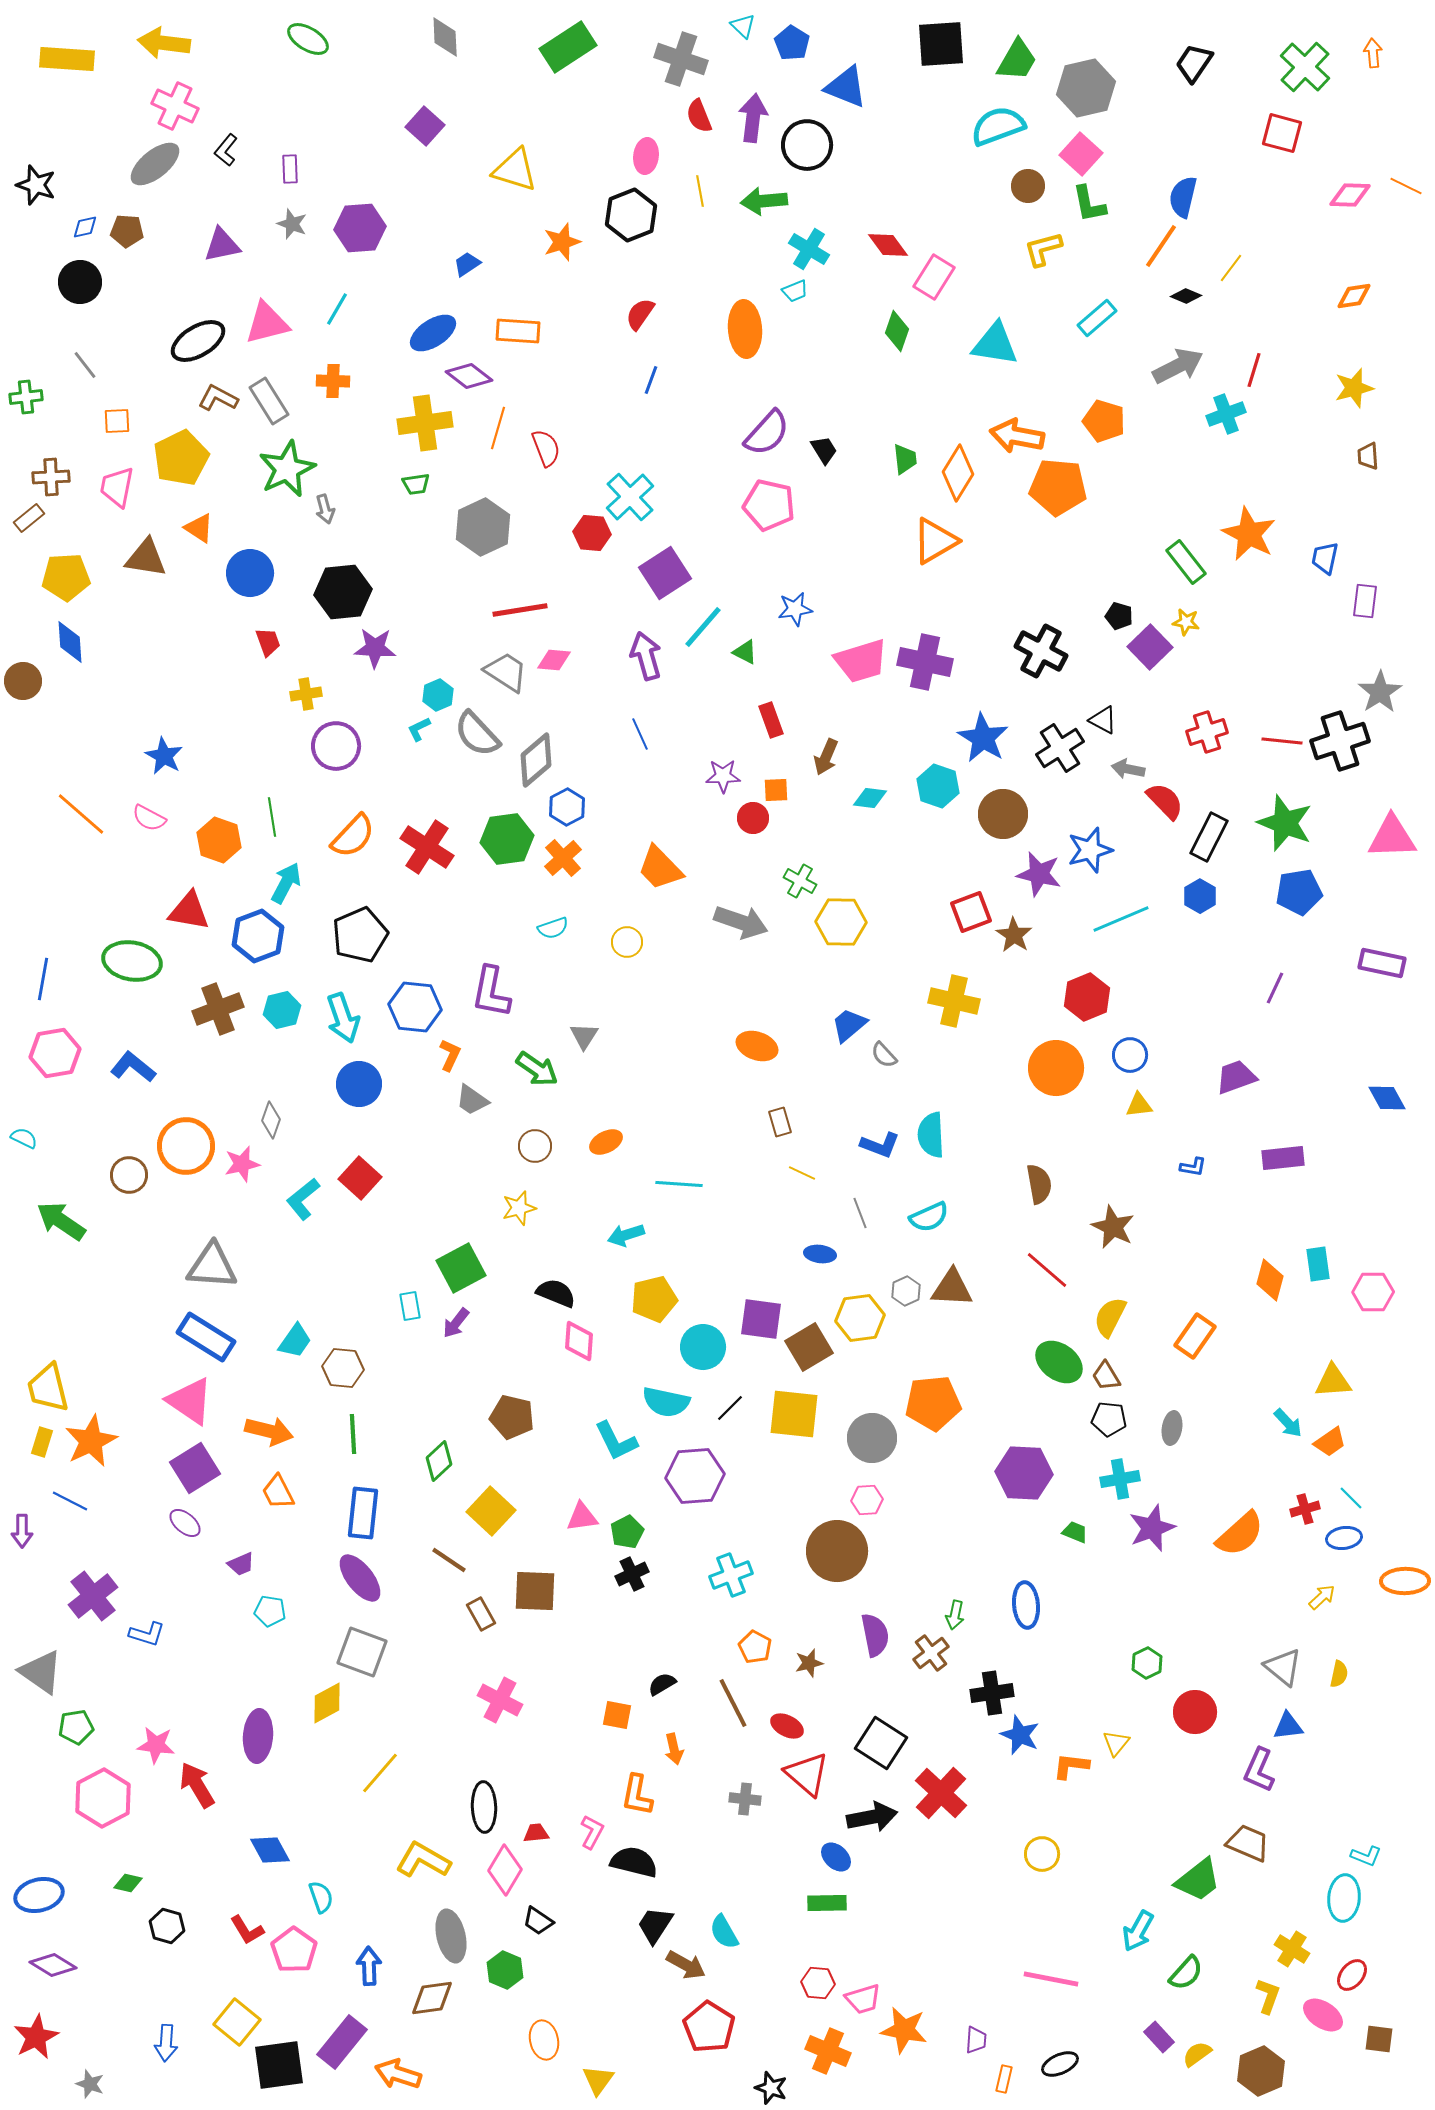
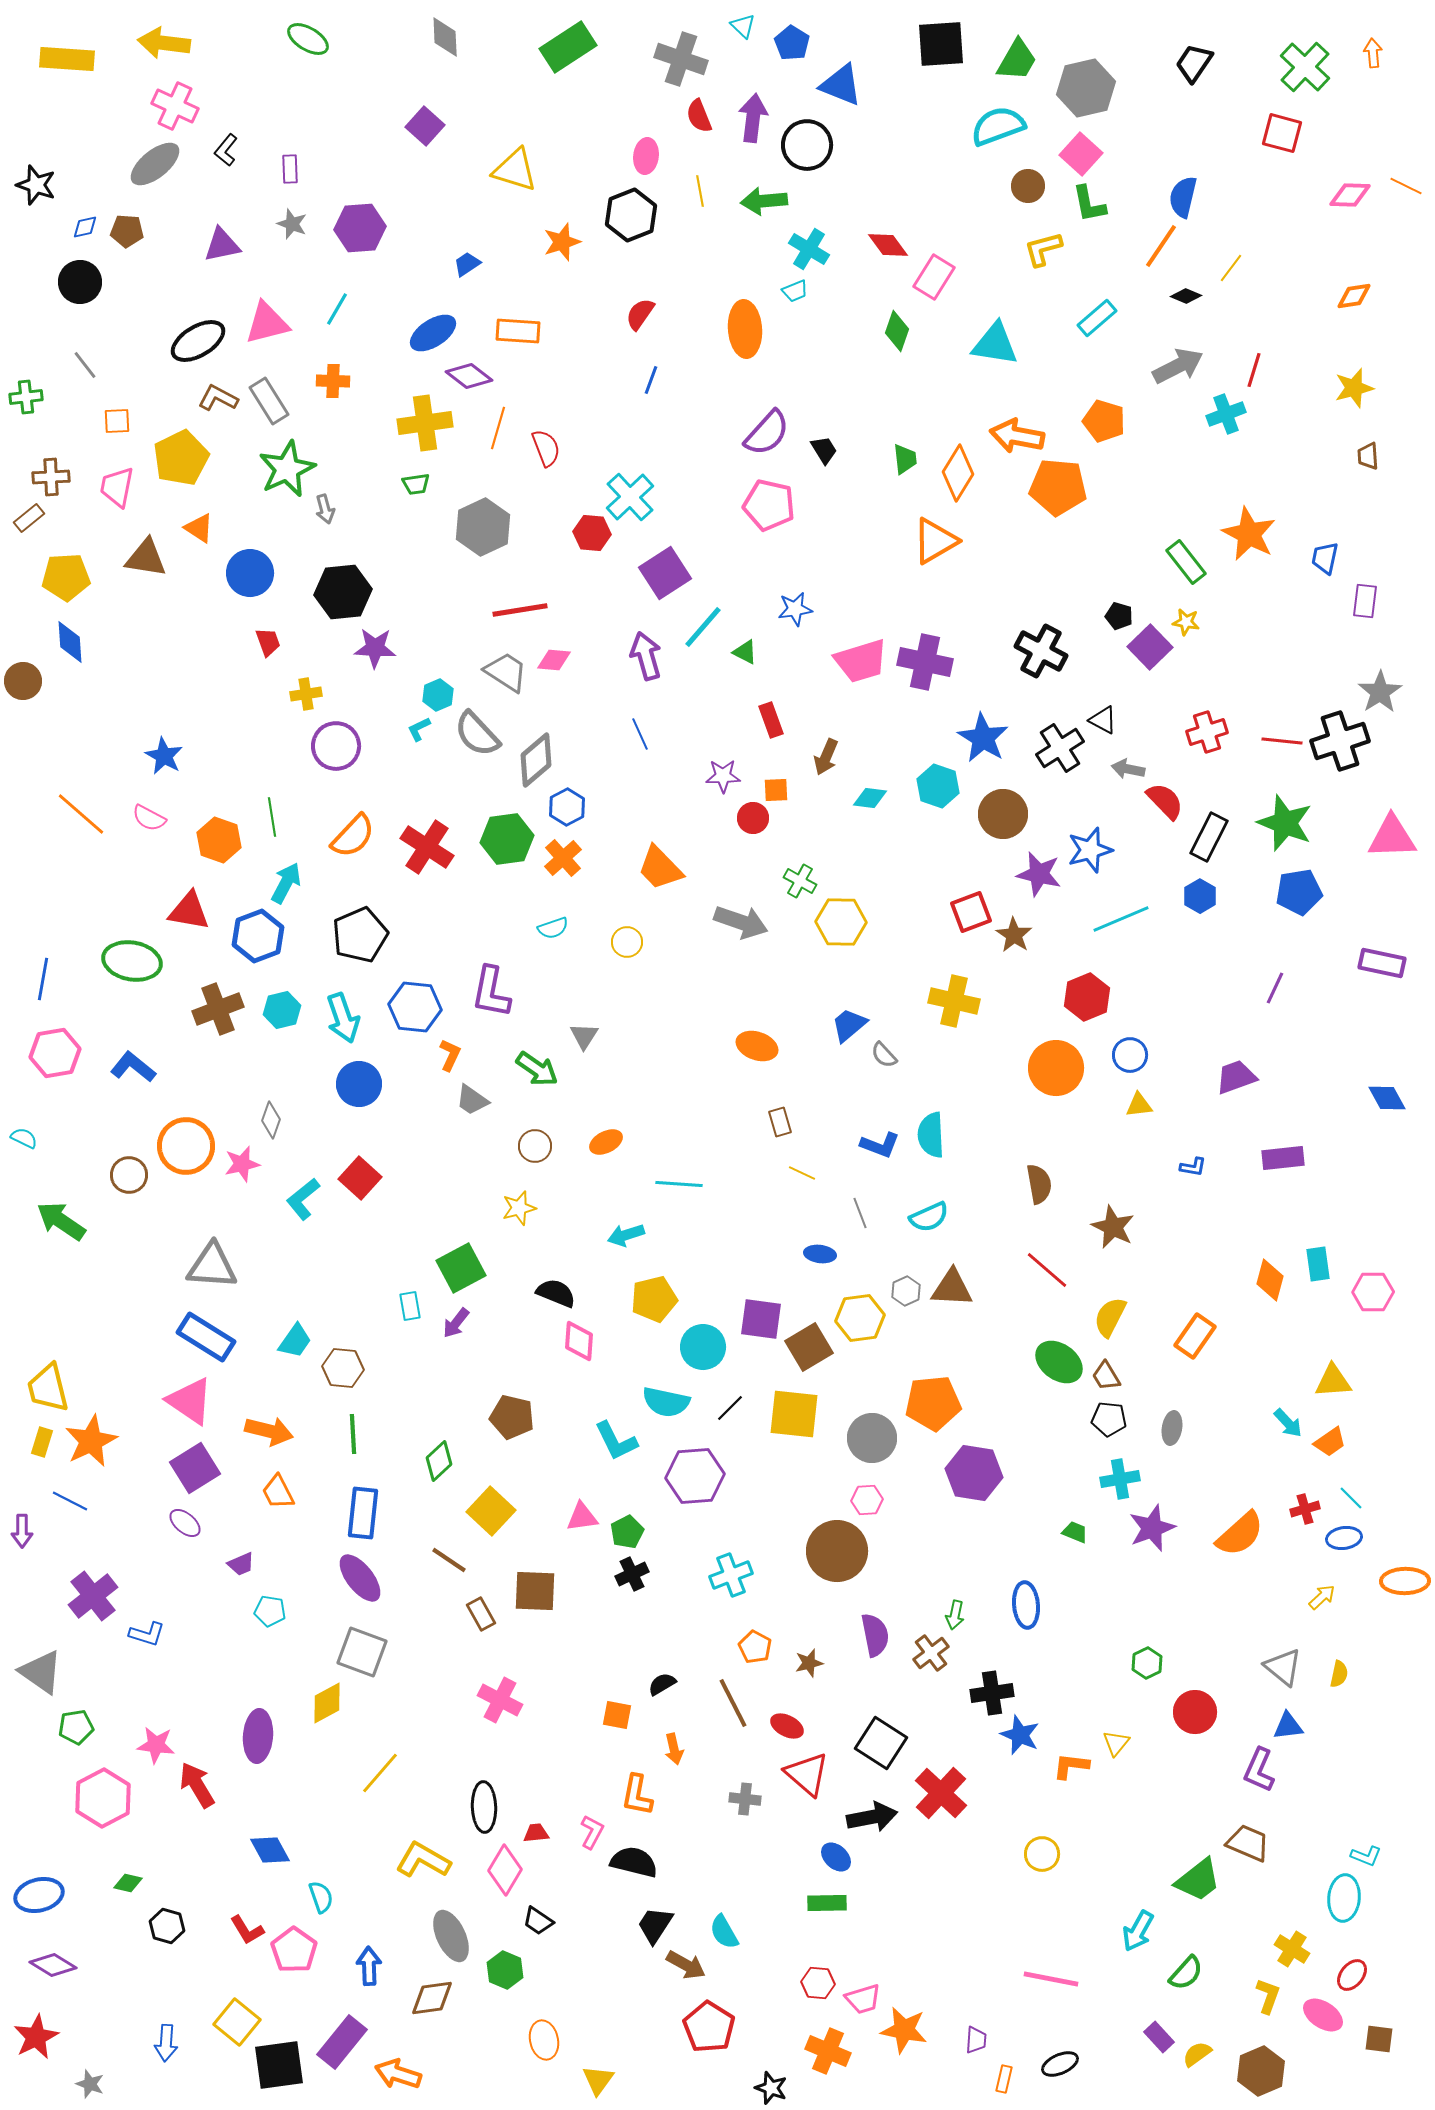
blue triangle at (846, 87): moved 5 px left, 2 px up
purple hexagon at (1024, 1473): moved 50 px left; rotated 6 degrees clockwise
gray ellipse at (451, 1936): rotated 12 degrees counterclockwise
